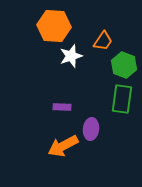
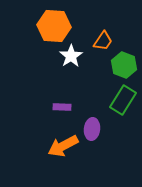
white star: rotated 15 degrees counterclockwise
green rectangle: moved 1 px right, 1 px down; rotated 24 degrees clockwise
purple ellipse: moved 1 px right
